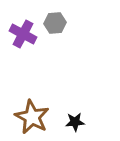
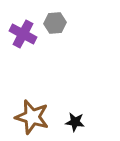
brown star: rotated 12 degrees counterclockwise
black star: rotated 12 degrees clockwise
